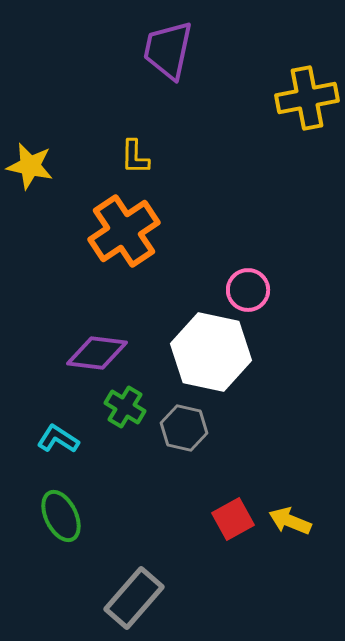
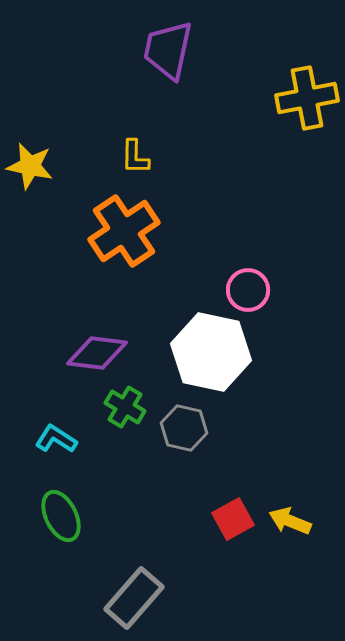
cyan L-shape: moved 2 px left
